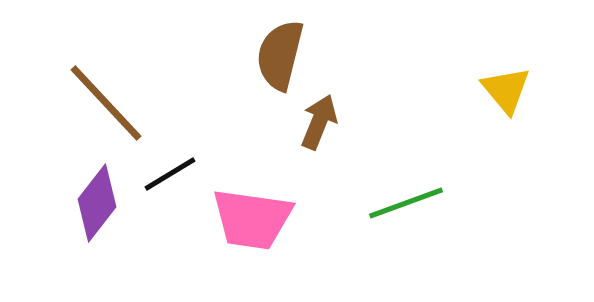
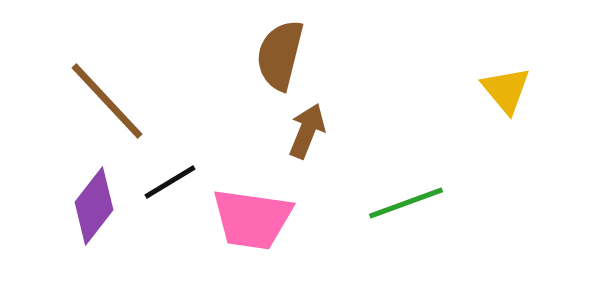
brown line: moved 1 px right, 2 px up
brown arrow: moved 12 px left, 9 px down
black line: moved 8 px down
purple diamond: moved 3 px left, 3 px down
